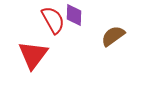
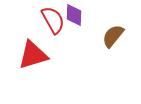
brown semicircle: rotated 15 degrees counterclockwise
red triangle: rotated 36 degrees clockwise
